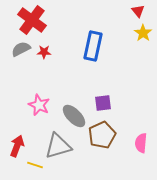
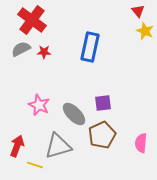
yellow star: moved 2 px right, 2 px up; rotated 12 degrees counterclockwise
blue rectangle: moved 3 px left, 1 px down
gray ellipse: moved 2 px up
